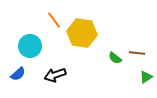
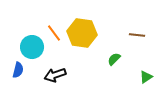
orange line: moved 13 px down
cyan circle: moved 2 px right, 1 px down
brown line: moved 18 px up
green semicircle: moved 1 px left, 1 px down; rotated 96 degrees clockwise
blue semicircle: moved 4 px up; rotated 35 degrees counterclockwise
